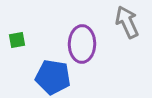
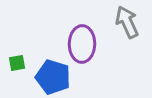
green square: moved 23 px down
blue pentagon: rotated 8 degrees clockwise
